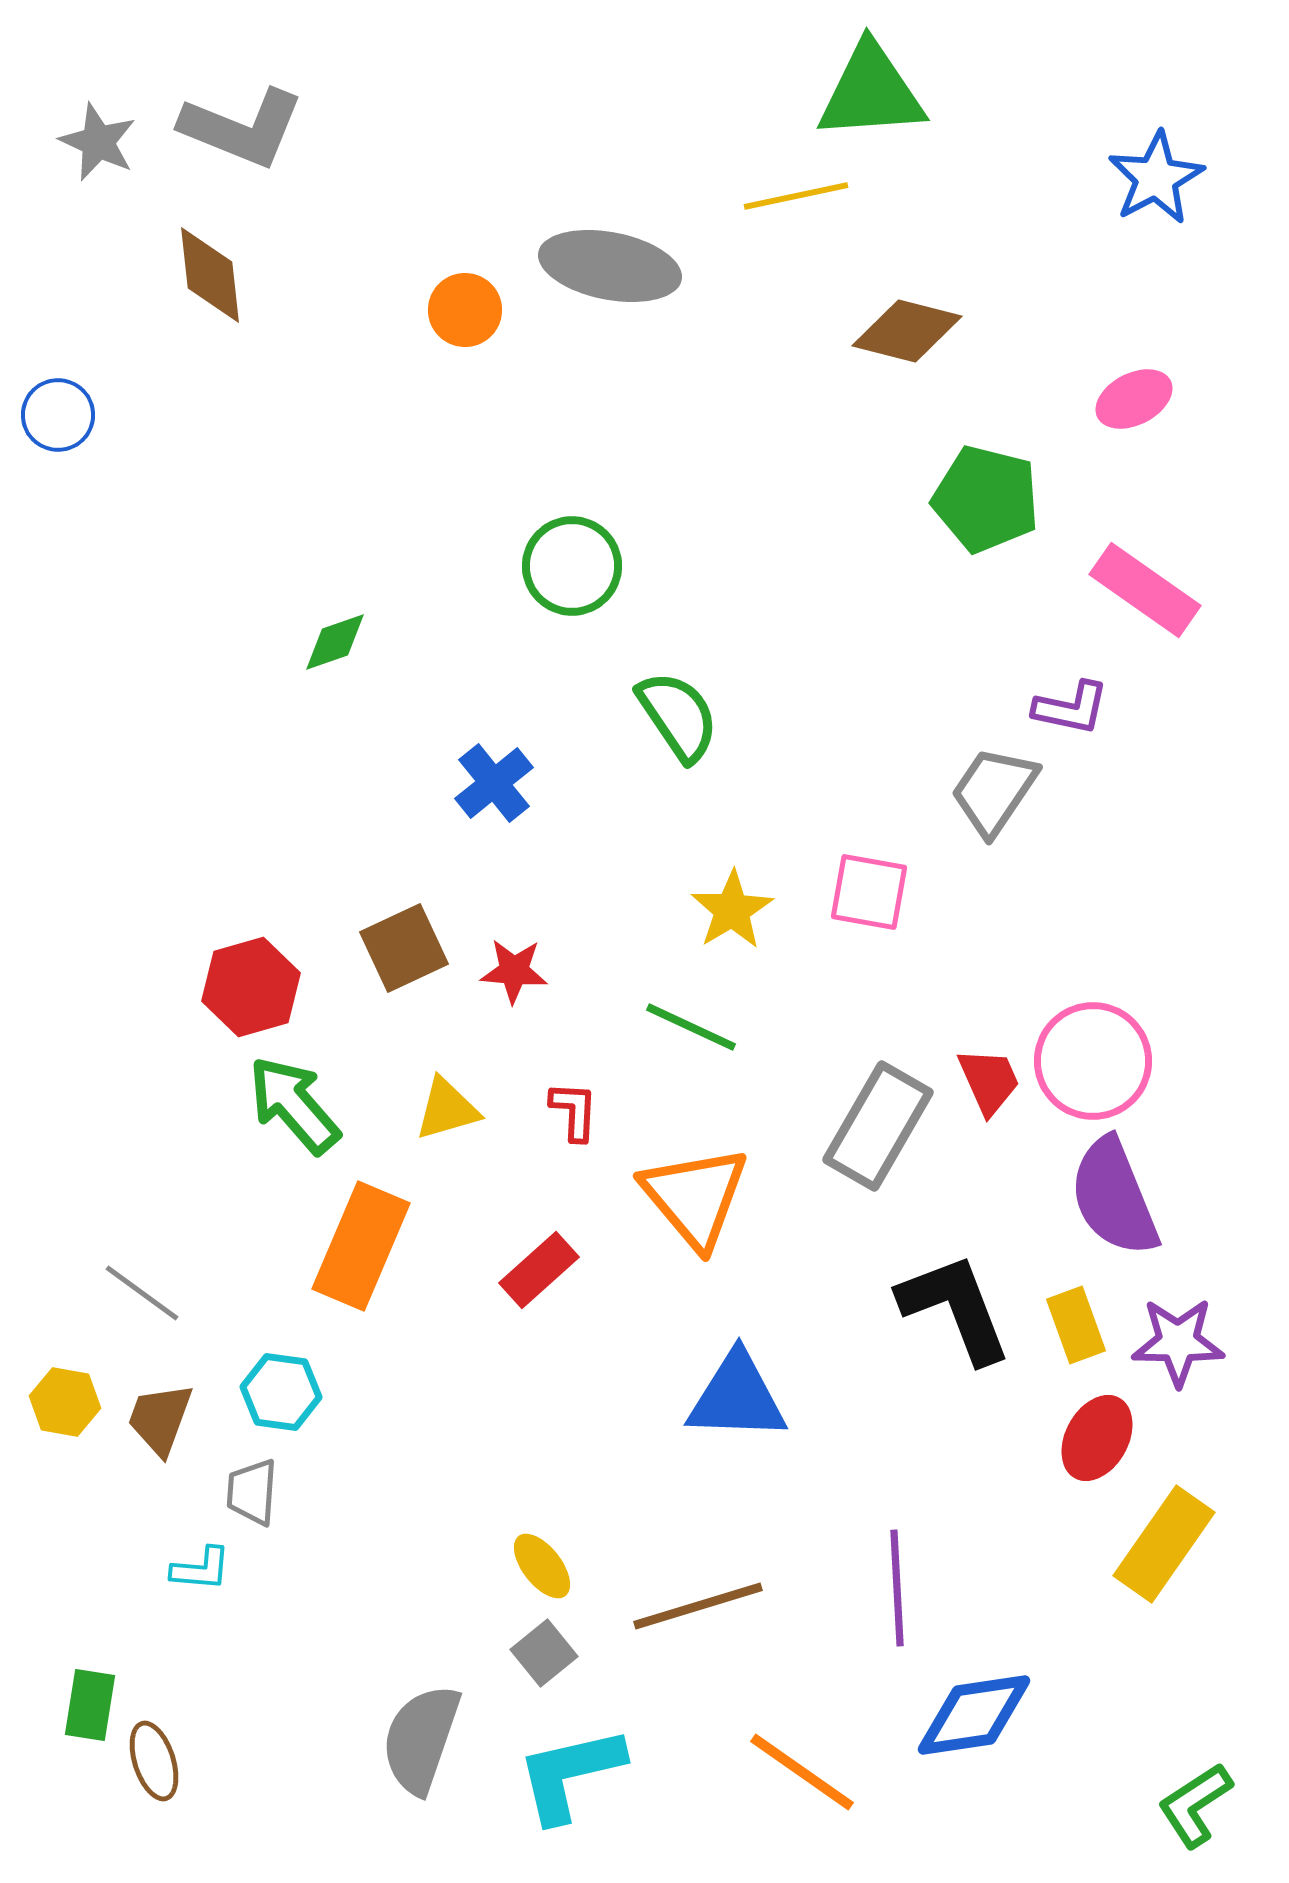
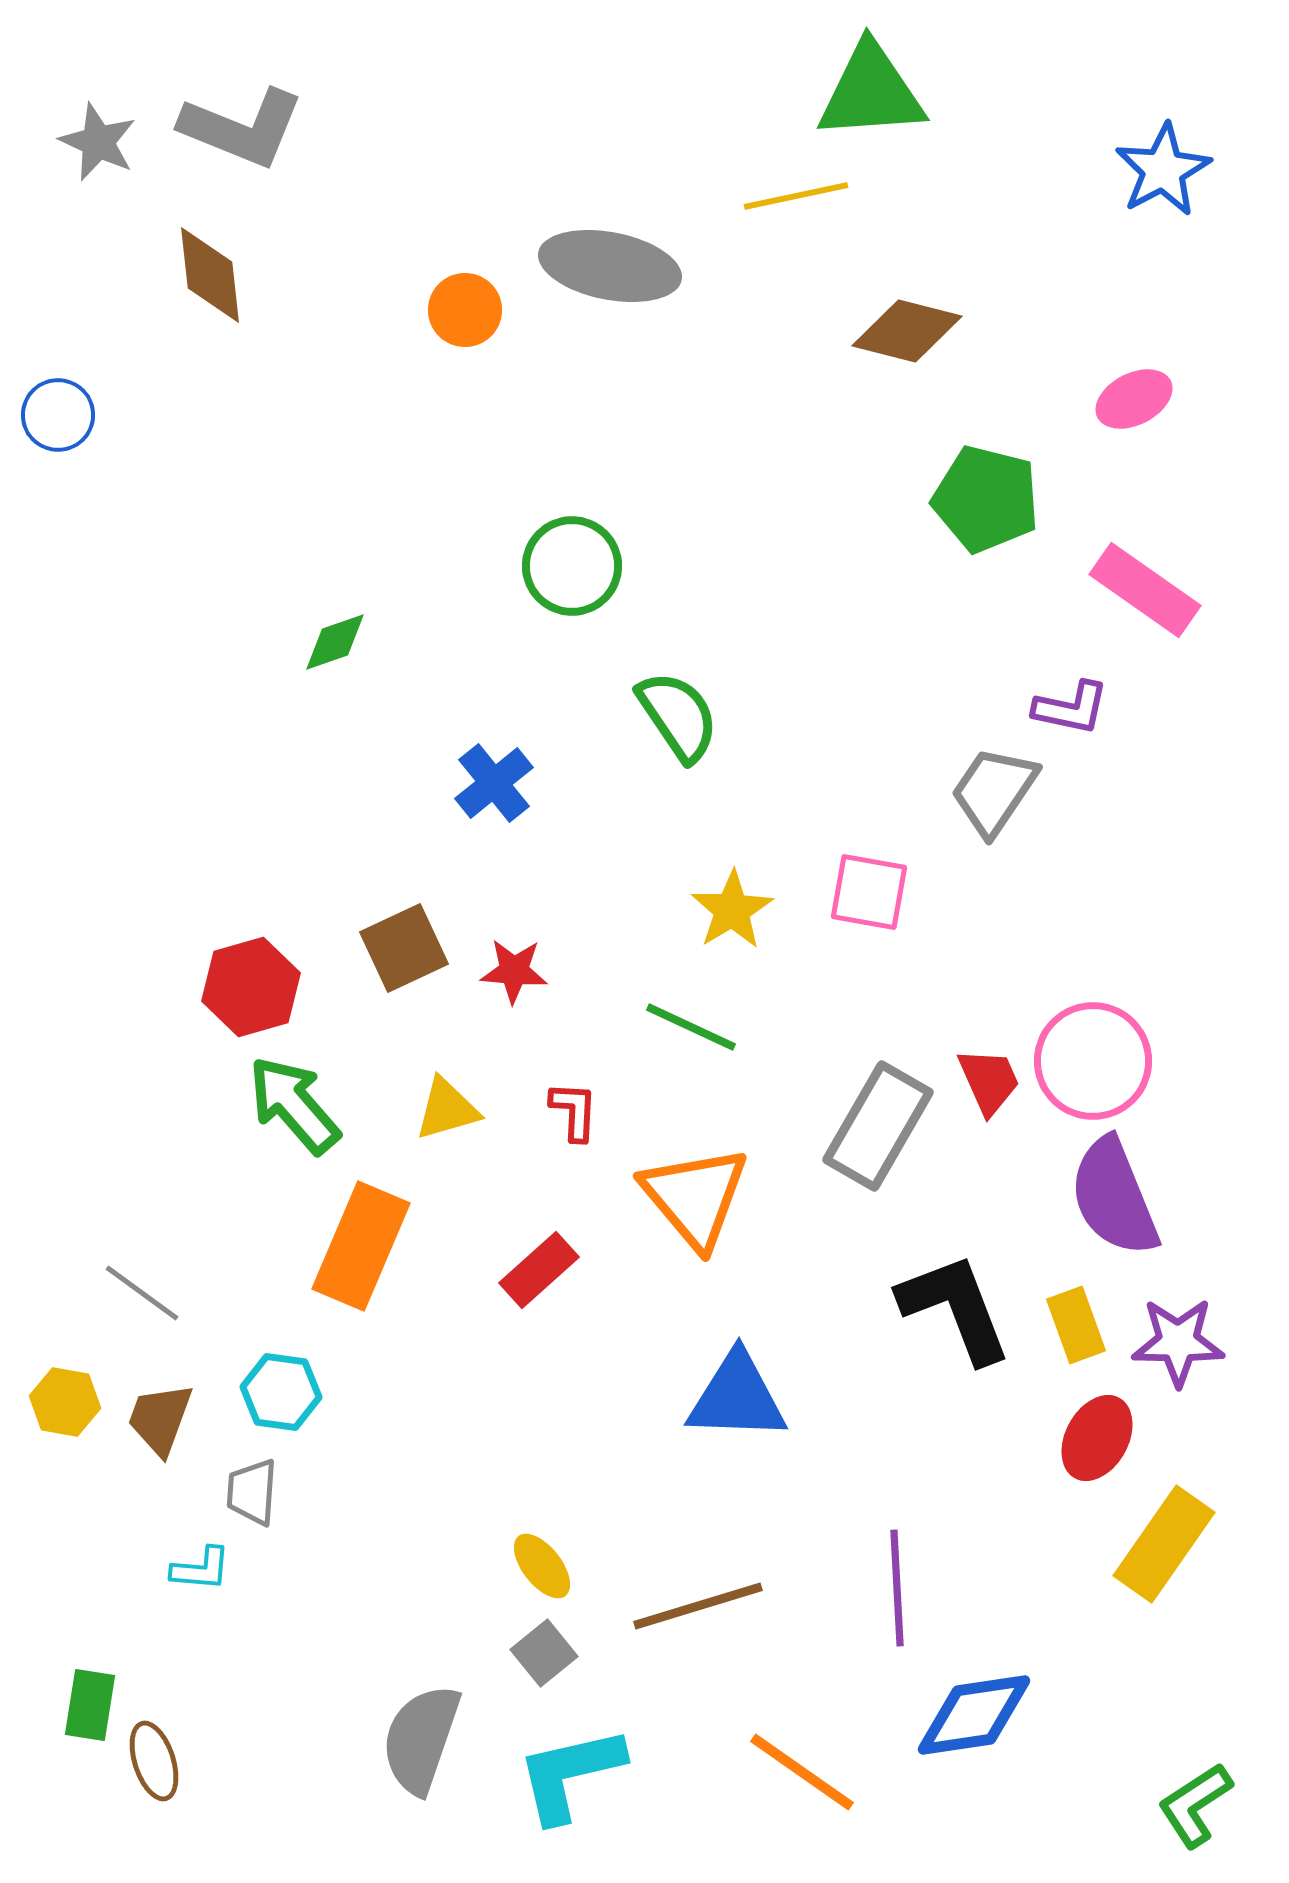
blue star at (1156, 178): moved 7 px right, 8 px up
